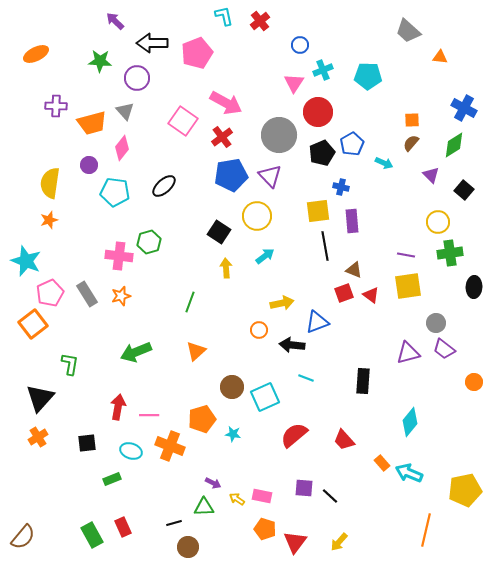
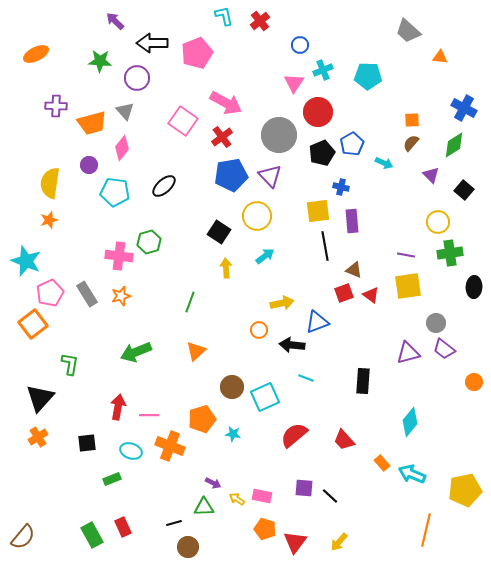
cyan arrow at (409, 473): moved 3 px right, 1 px down
